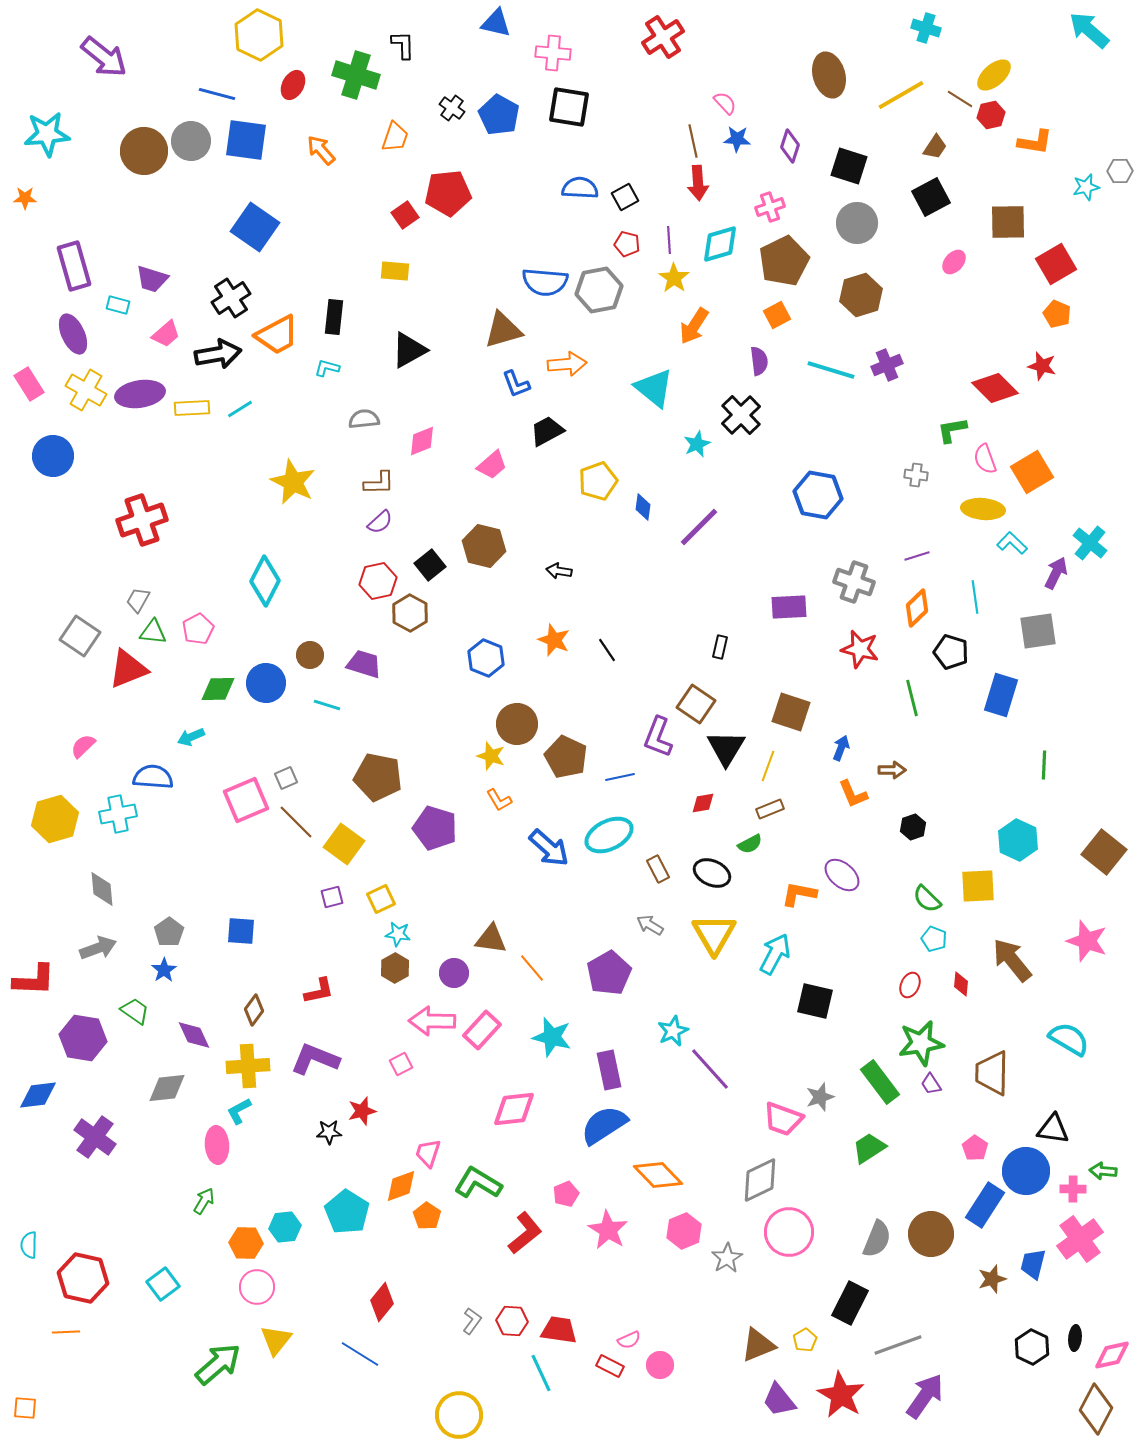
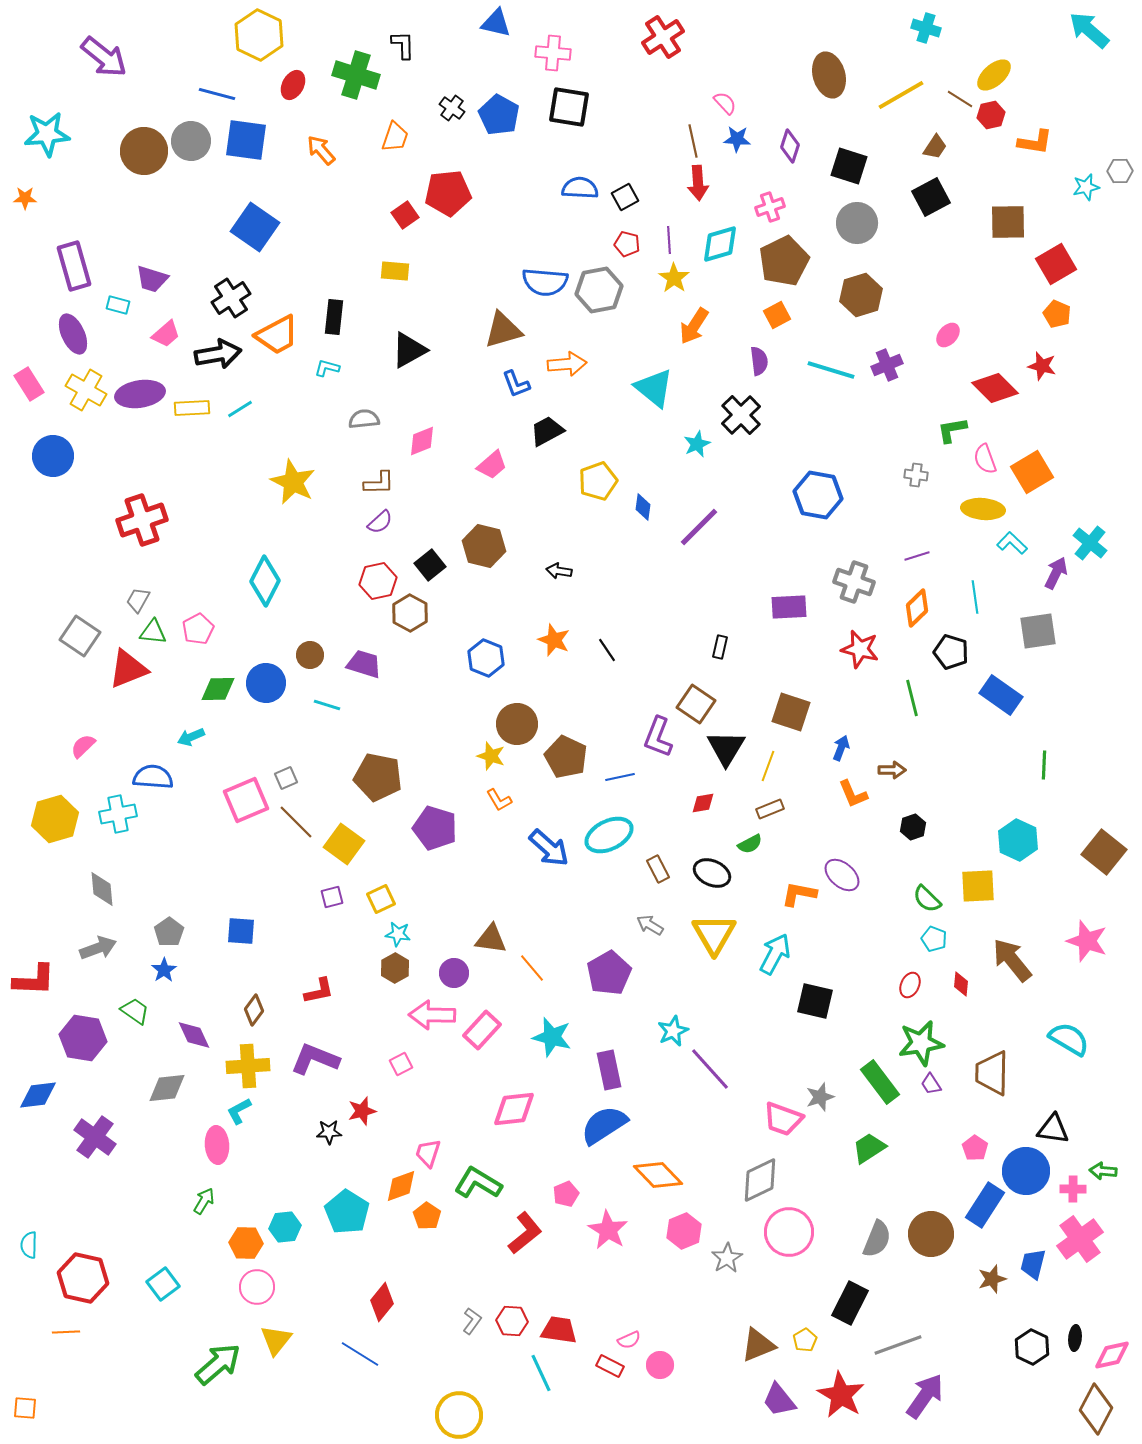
pink ellipse at (954, 262): moved 6 px left, 73 px down
blue rectangle at (1001, 695): rotated 72 degrees counterclockwise
pink arrow at (432, 1021): moved 6 px up
